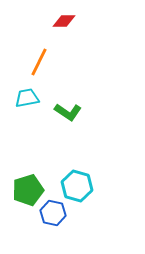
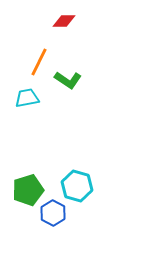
green L-shape: moved 32 px up
blue hexagon: rotated 15 degrees clockwise
